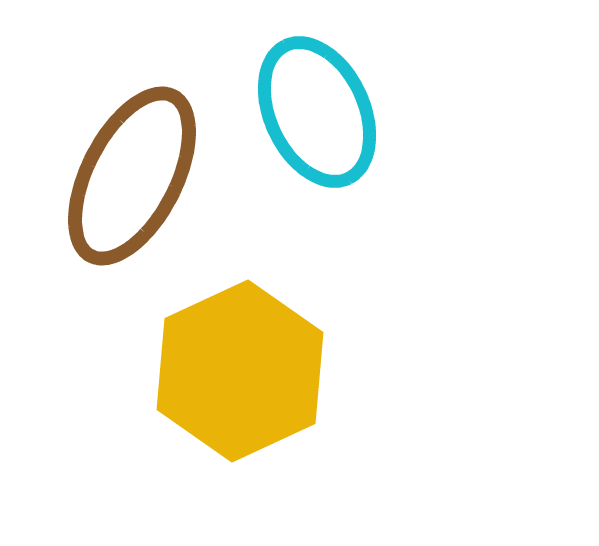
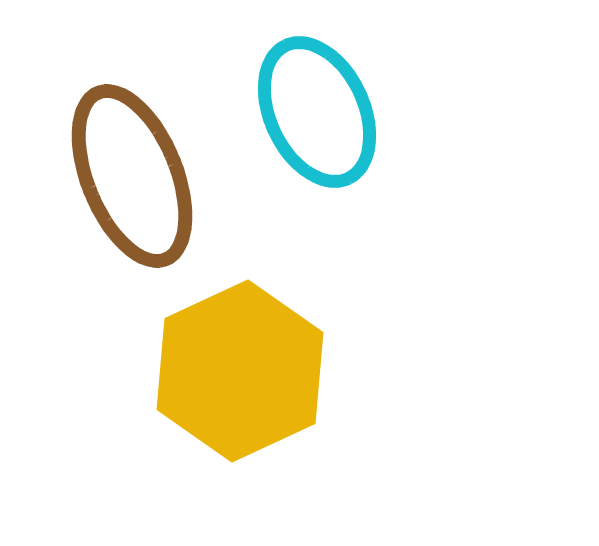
brown ellipse: rotated 49 degrees counterclockwise
